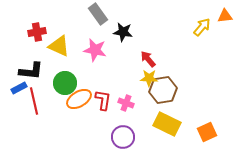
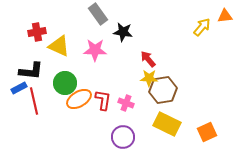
pink star: rotated 10 degrees counterclockwise
